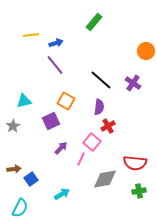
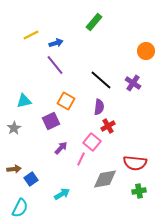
yellow line: rotated 21 degrees counterclockwise
gray star: moved 1 px right, 2 px down
